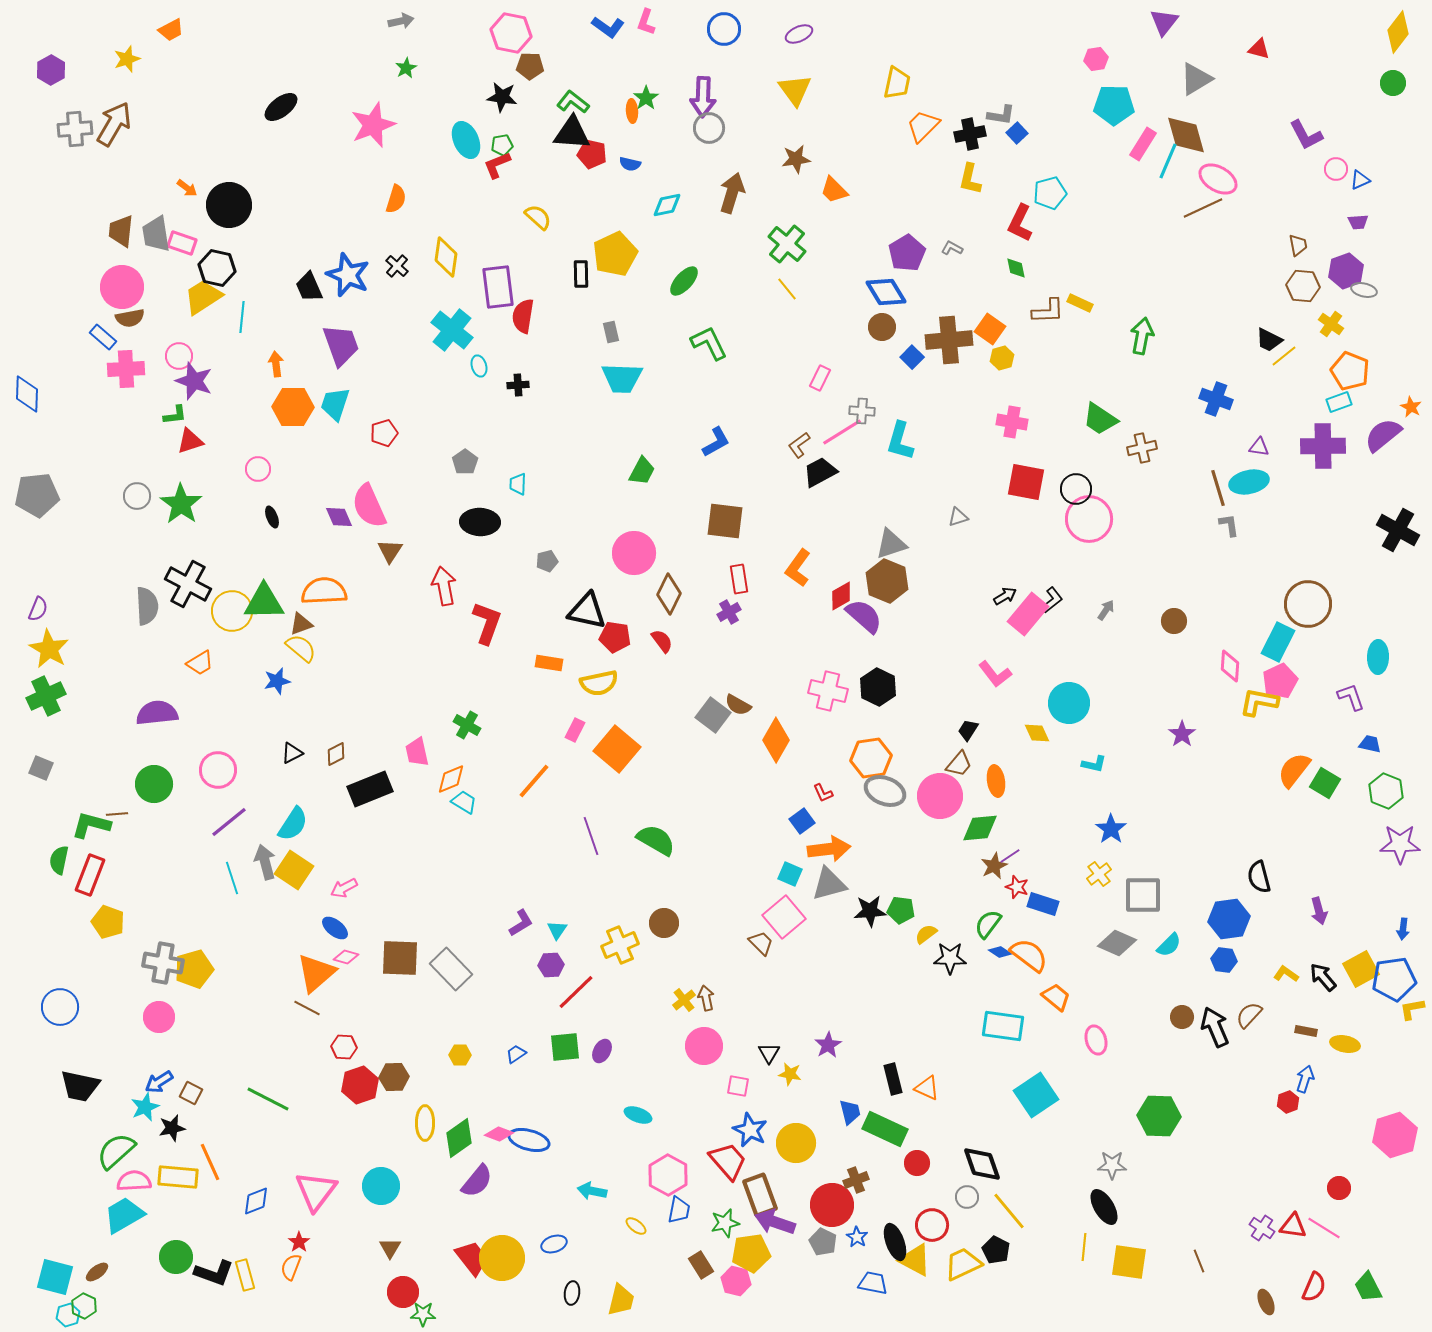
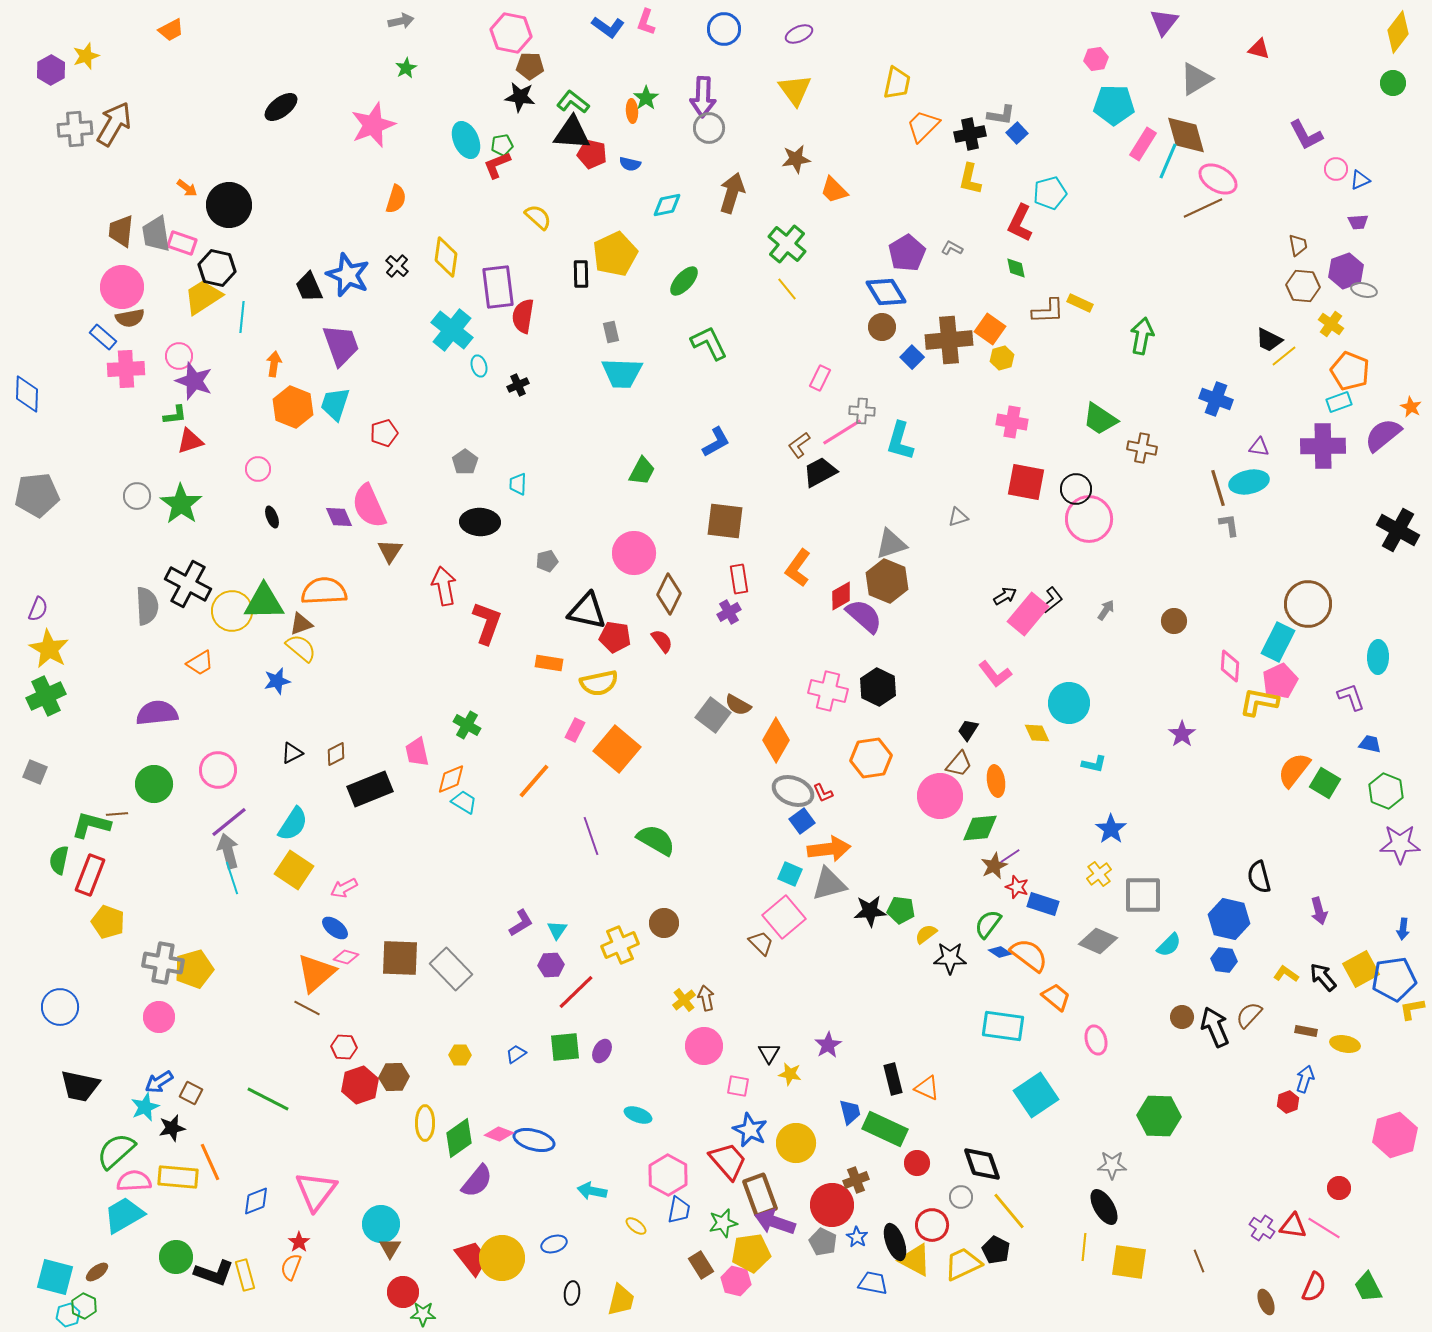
yellow star at (127, 59): moved 41 px left, 3 px up
black star at (502, 97): moved 18 px right
orange arrow at (276, 364): moved 2 px left; rotated 15 degrees clockwise
cyan trapezoid at (622, 378): moved 5 px up
black cross at (518, 385): rotated 20 degrees counterclockwise
orange hexagon at (293, 407): rotated 21 degrees clockwise
brown cross at (1142, 448): rotated 24 degrees clockwise
gray square at (41, 768): moved 6 px left, 4 px down
gray ellipse at (885, 791): moved 92 px left
gray arrow at (265, 862): moved 37 px left, 11 px up
blue hexagon at (1229, 919): rotated 21 degrees clockwise
gray diamond at (1117, 943): moved 19 px left, 2 px up
blue ellipse at (529, 1140): moved 5 px right
cyan circle at (381, 1186): moved 38 px down
gray circle at (967, 1197): moved 6 px left
green star at (725, 1223): moved 2 px left
